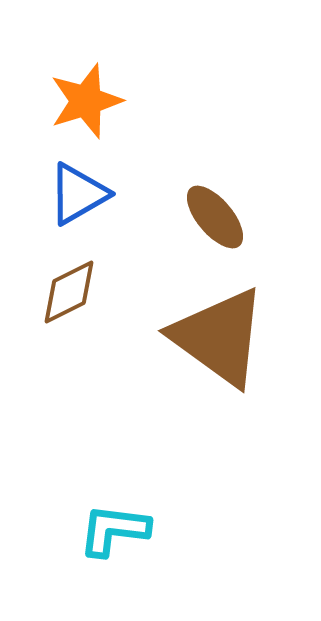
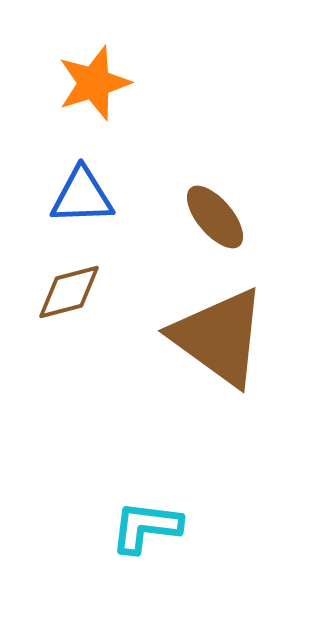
orange star: moved 8 px right, 18 px up
blue triangle: moved 4 px right, 2 px down; rotated 28 degrees clockwise
brown diamond: rotated 12 degrees clockwise
cyan L-shape: moved 32 px right, 3 px up
